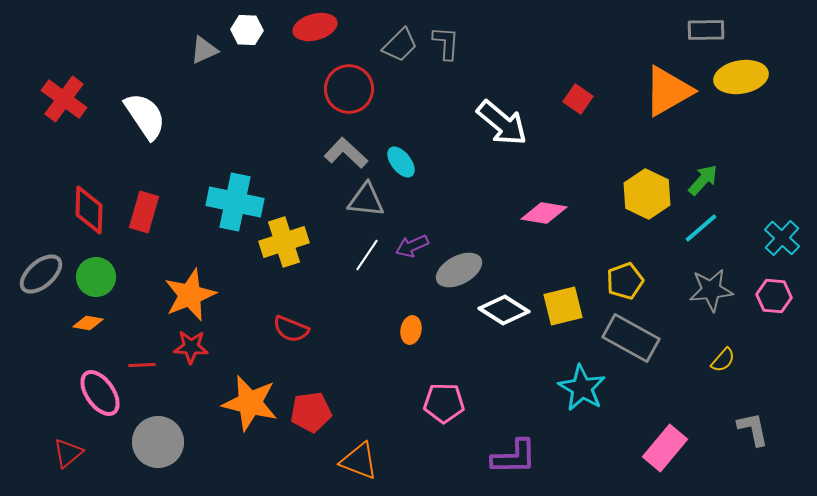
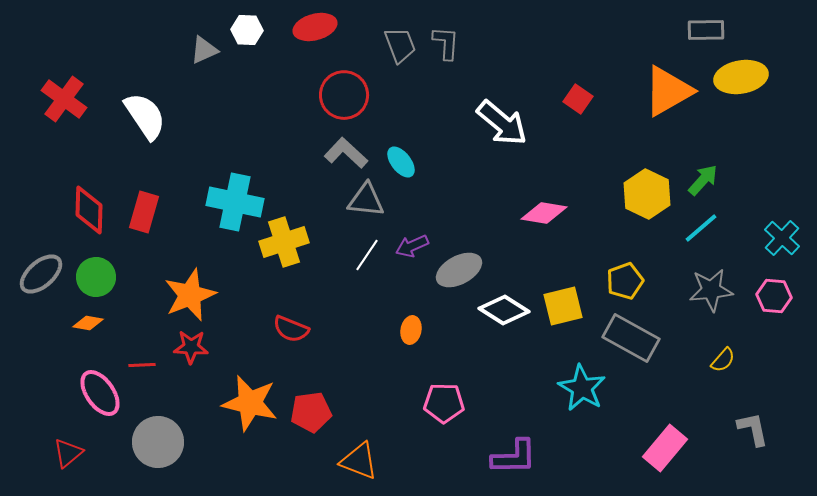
gray trapezoid at (400, 45): rotated 66 degrees counterclockwise
red circle at (349, 89): moved 5 px left, 6 px down
